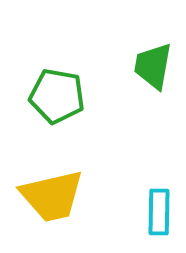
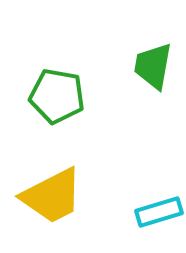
yellow trapezoid: rotated 14 degrees counterclockwise
cyan rectangle: rotated 72 degrees clockwise
